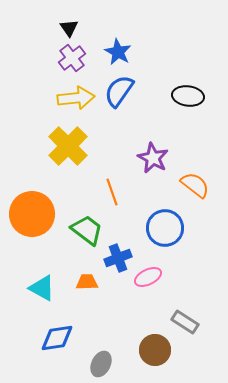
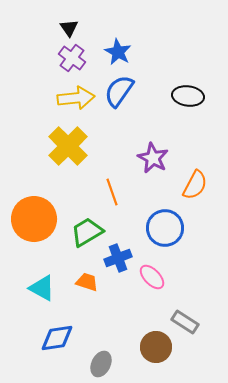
purple cross: rotated 16 degrees counterclockwise
orange semicircle: rotated 80 degrees clockwise
orange circle: moved 2 px right, 5 px down
green trapezoid: moved 2 px down; rotated 68 degrees counterclockwise
pink ellipse: moved 4 px right; rotated 72 degrees clockwise
orange trapezoid: rotated 20 degrees clockwise
brown circle: moved 1 px right, 3 px up
